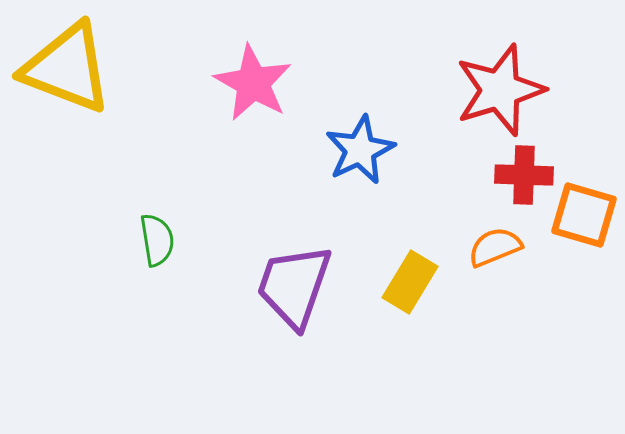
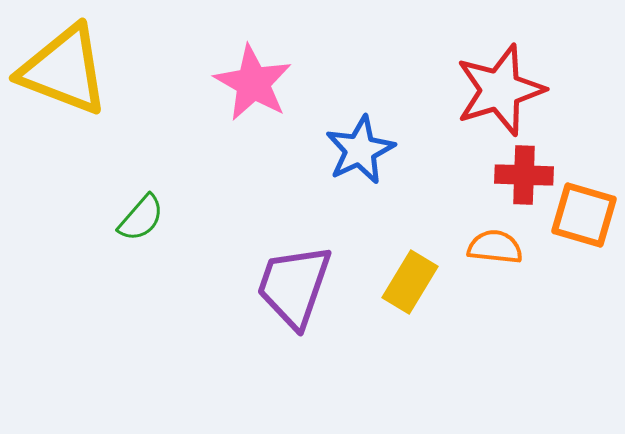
yellow triangle: moved 3 px left, 2 px down
green semicircle: moved 16 px left, 22 px up; rotated 50 degrees clockwise
orange semicircle: rotated 28 degrees clockwise
